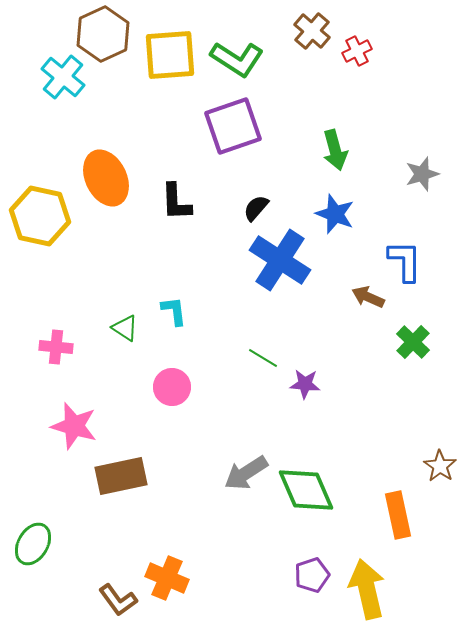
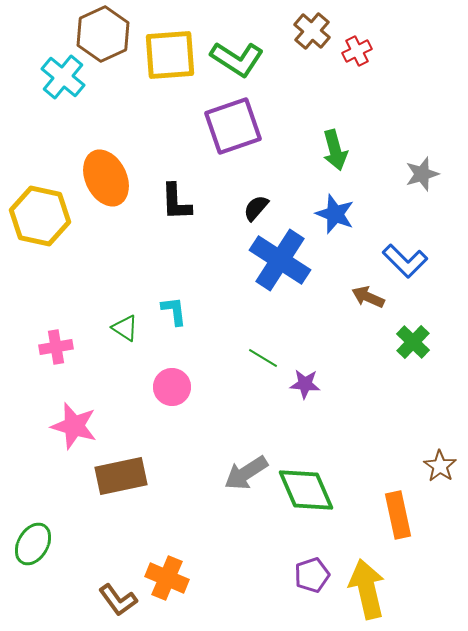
blue L-shape: rotated 135 degrees clockwise
pink cross: rotated 16 degrees counterclockwise
